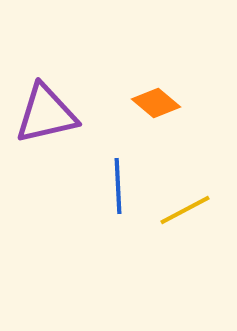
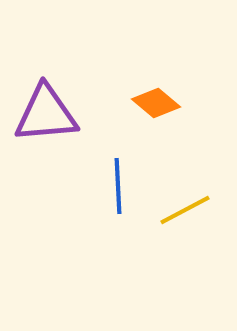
purple triangle: rotated 8 degrees clockwise
